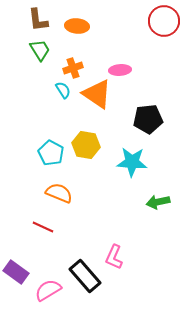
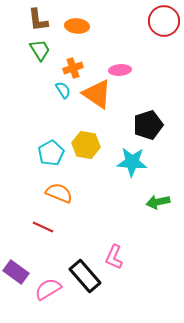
black pentagon: moved 6 px down; rotated 12 degrees counterclockwise
cyan pentagon: rotated 15 degrees clockwise
pink semicircle: moved 1 px up
